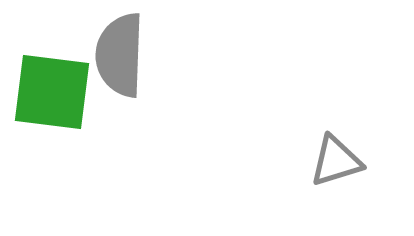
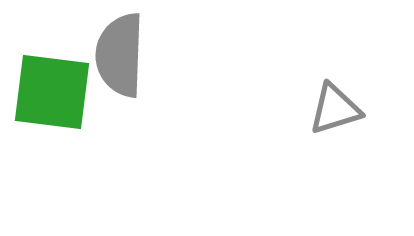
gray triangle: moved 1 px left, 52 px up
